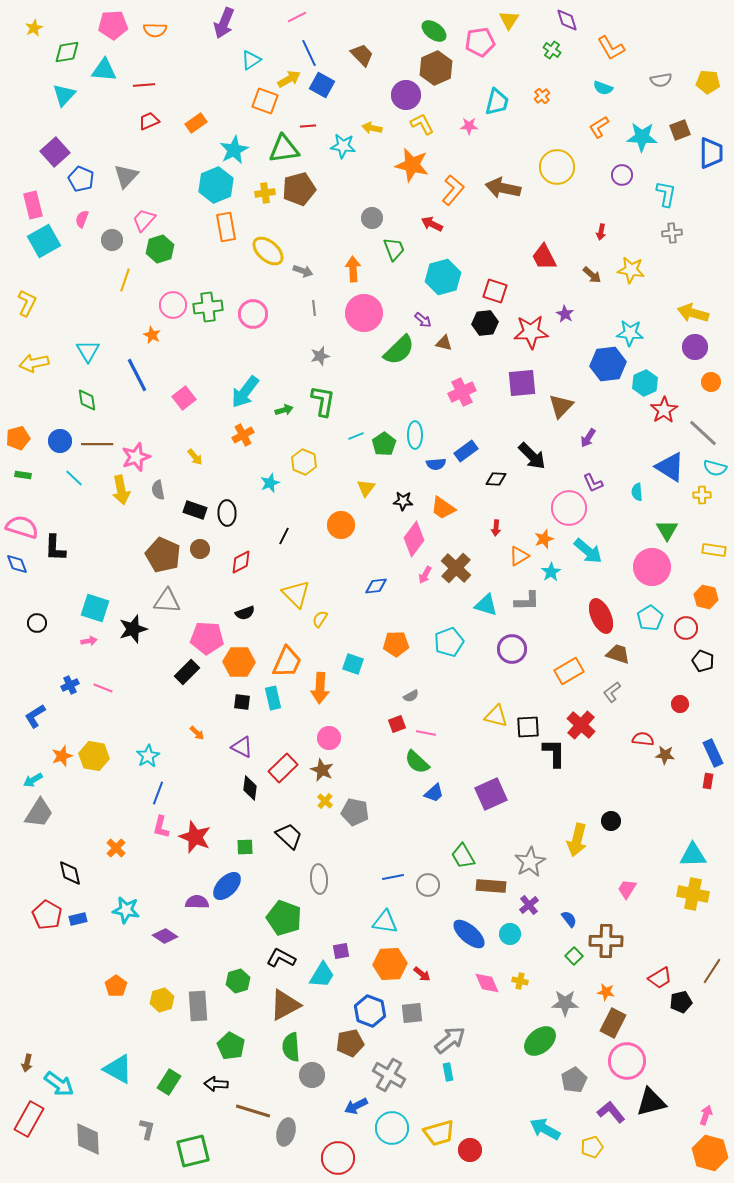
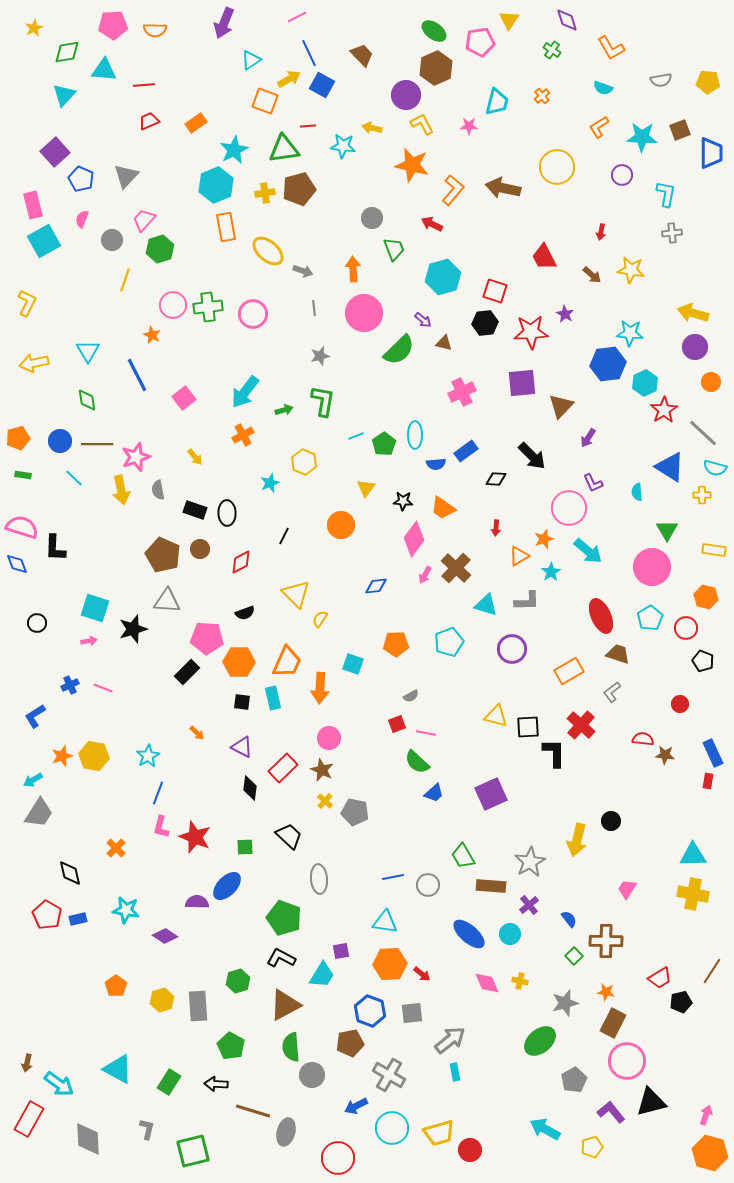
gray star at (565, 1003): rotated 16 degrees counterclockwise
cyan rectangle at (448, 1072): moved 7 px right
